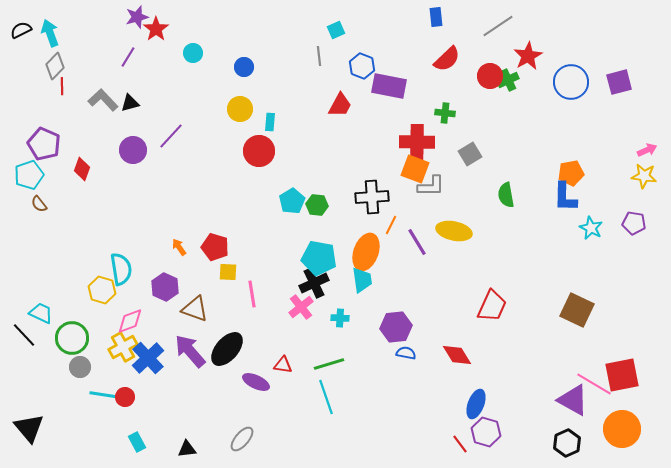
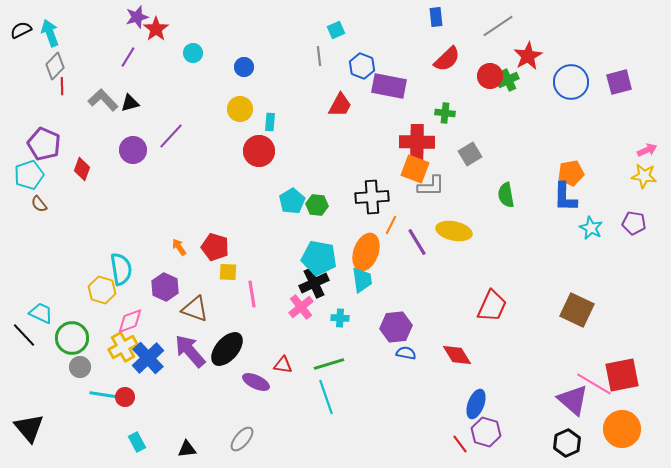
purple triangle at (573, 400): rotated 12 degrees clockwise
